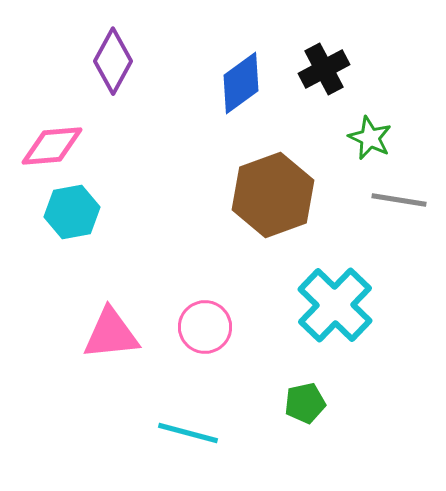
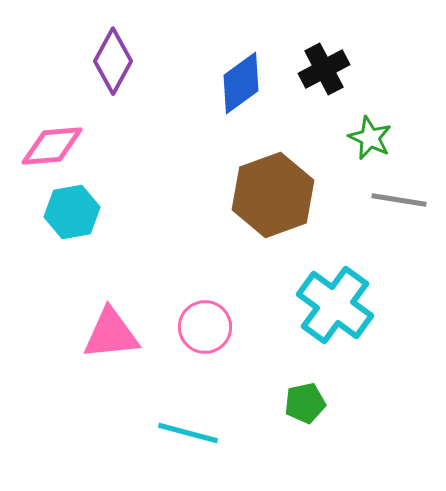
cyan cross: rotated 8 degrees counterclockwise
